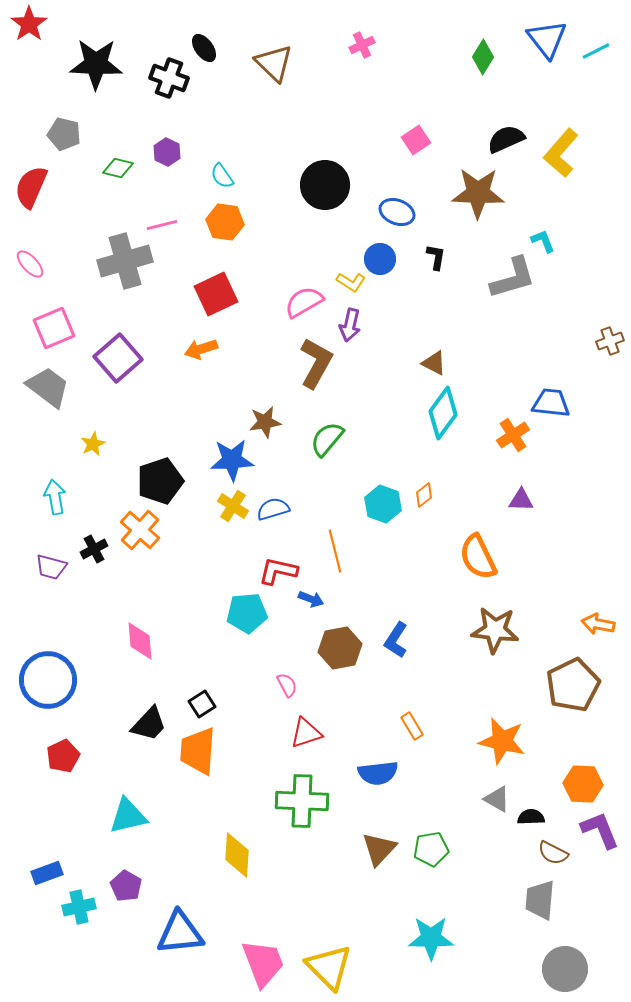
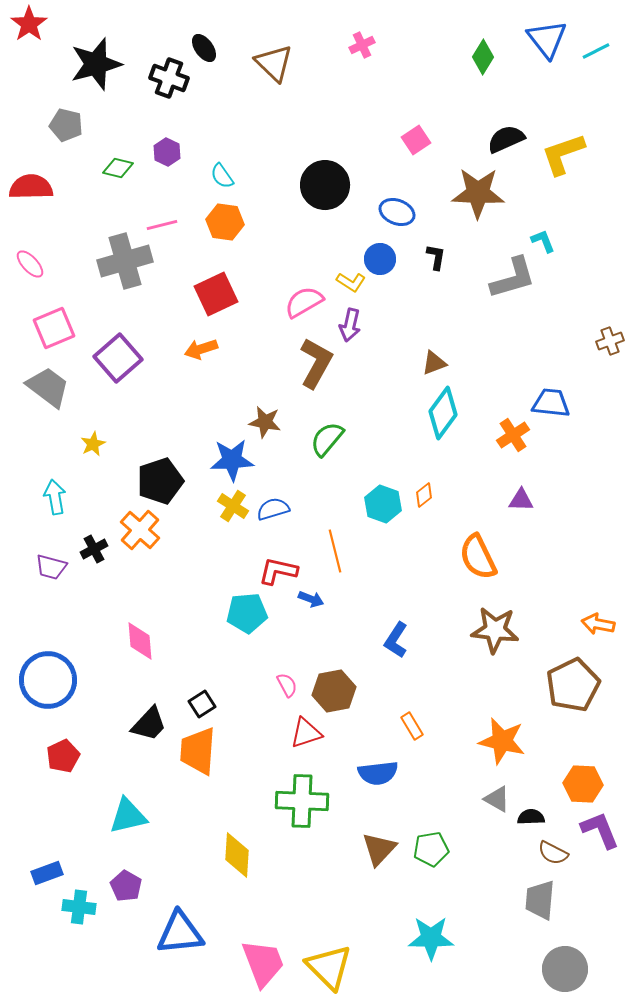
black star at (96, 64): rotated 18 degrees counterclockwise
gray pentagon at (64, 134): moved 2 px right, 9 px up
yellow L-shape at (561, 153): moved 2 px right, 1 px down; rotated 30 degrees clockwise
red semicircle at (31, 187): rotated 66 degrees clockwise
brown triangle at (434, 363): rotated 48 degrees counterclockwise
brown star at (265, 422): rotated 20 degrees clockwise
brown hexagon at (340, 648): moved 6 px left, 43 px down
cyan cross at (79, 907): rotated 20 degrees clockwise
